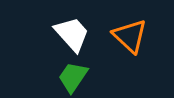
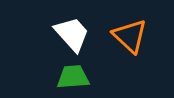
green trapezoid: rotated 52 degrees clockwise
